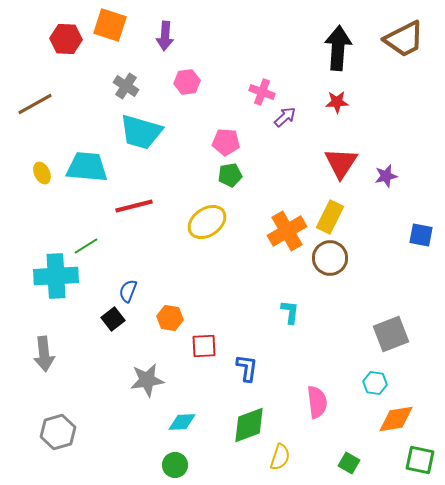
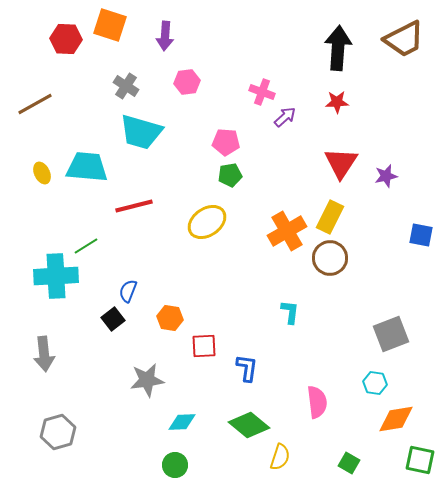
green diamond at (249, 425): rotated 60 degrees clockwise
